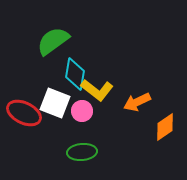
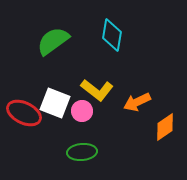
cyan diamond: moved 37 px right, 39 px up
